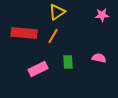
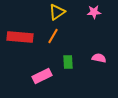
pink star: moved 8 px left, 3 px up
red rectangle: moved 4 px left, 4 px down
pink rectangle: moved 4 px right, 7 px down
